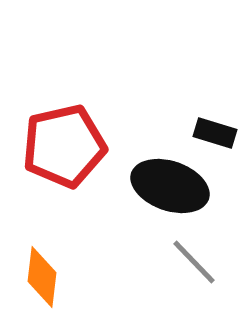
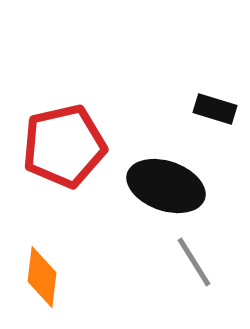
black rectangle: moved 24 px up
black ellipse: moved 4 px left
gray line: rotated 12 degrees clockwise
